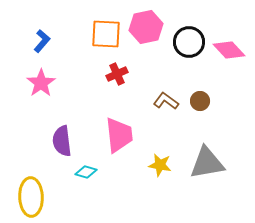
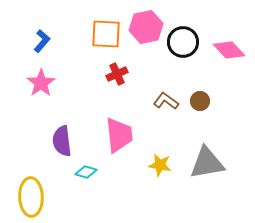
black circle: moved 6 px left
